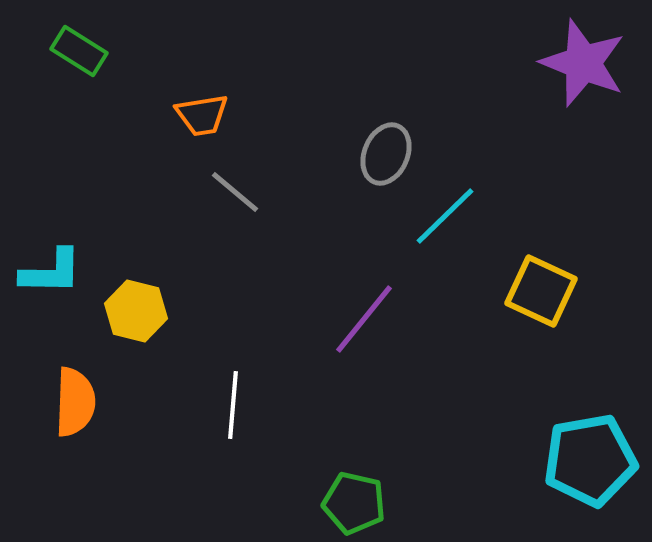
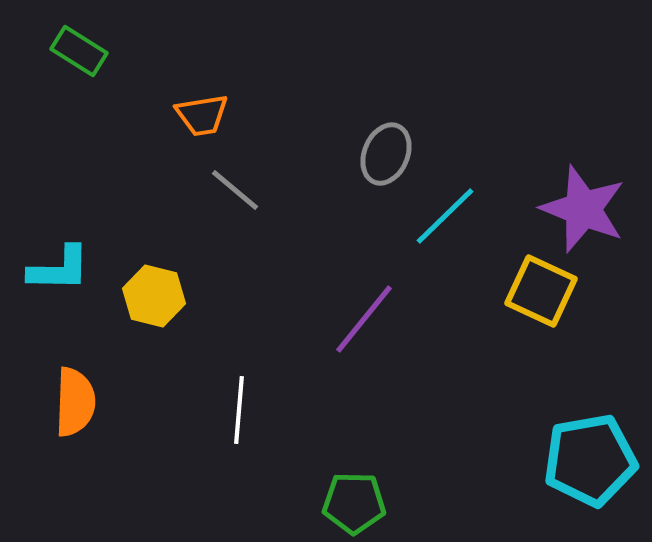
purple star: moved 146 px down
gray line: moved 2 px up
cyan L-shape: moved 8 px right, 3 px up
yellow hexagon: moved 18 px right, 15 px up
white line: moved 6 px right, 5 px down
green pentagon: rotated 12 degrees counterclockwise
